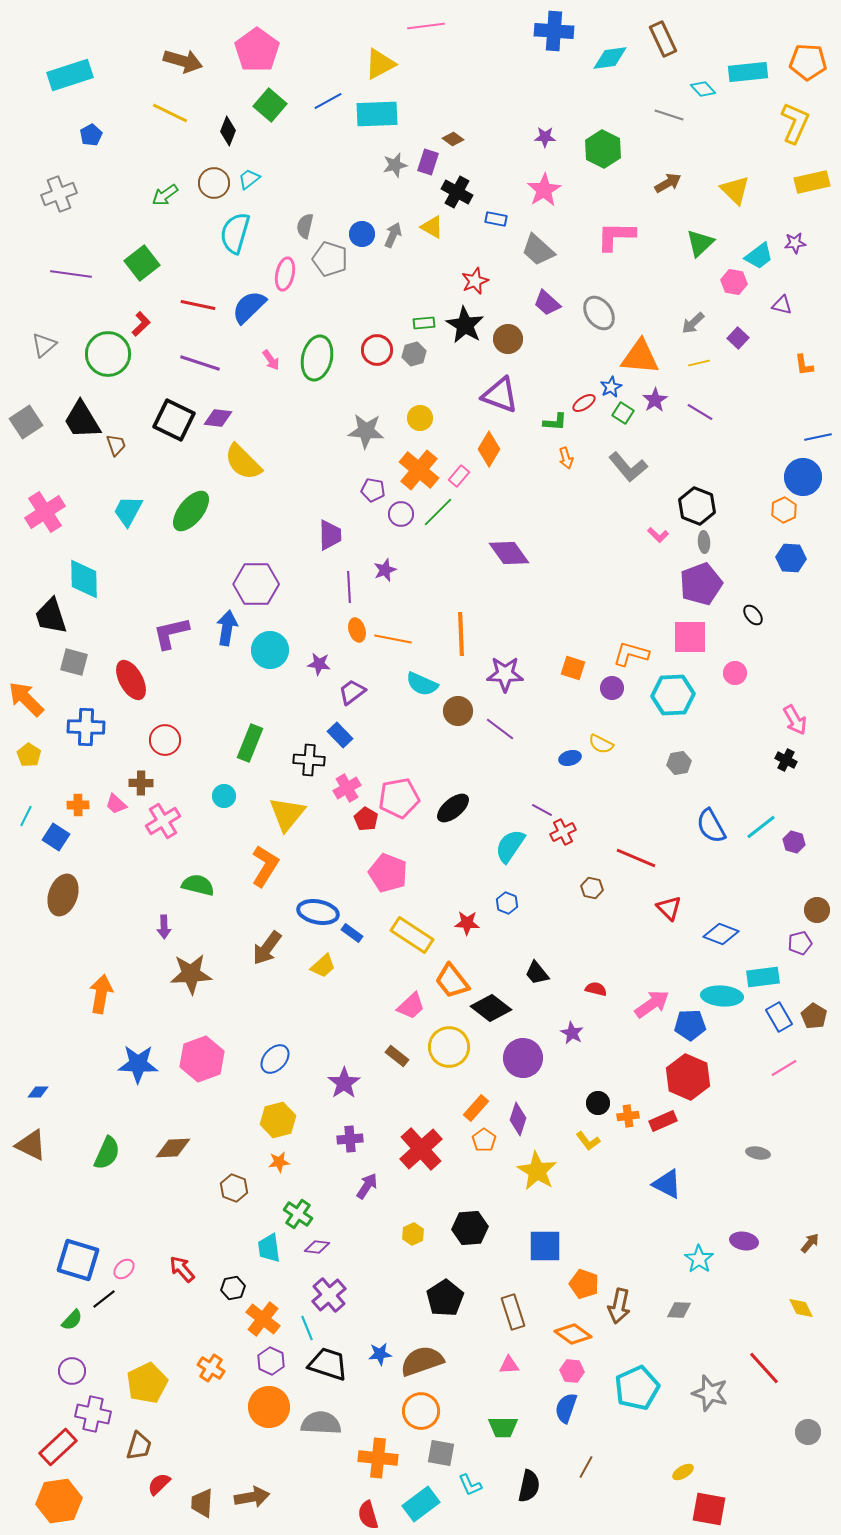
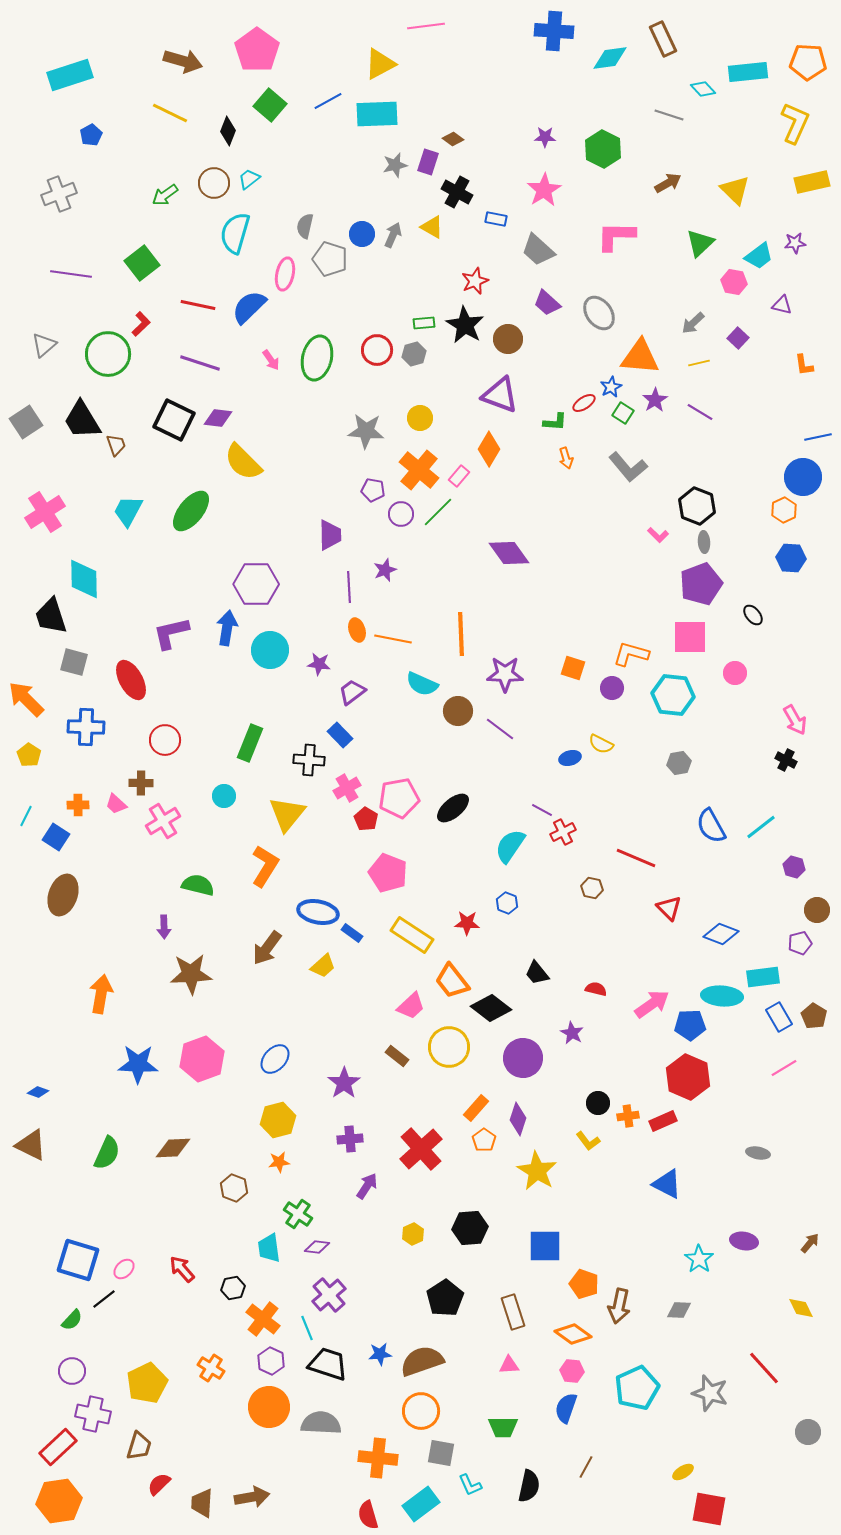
cyan hexagon at (673, 695): rotated 9 degrees clockwise
purple hexagon at (794, 842): moved 25 px down
blue diamond at (38, 1092): rotated 20 degrees clockwise
